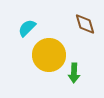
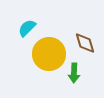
brown diamond: moved 19 px down
yellow circle: moved 1 px up
